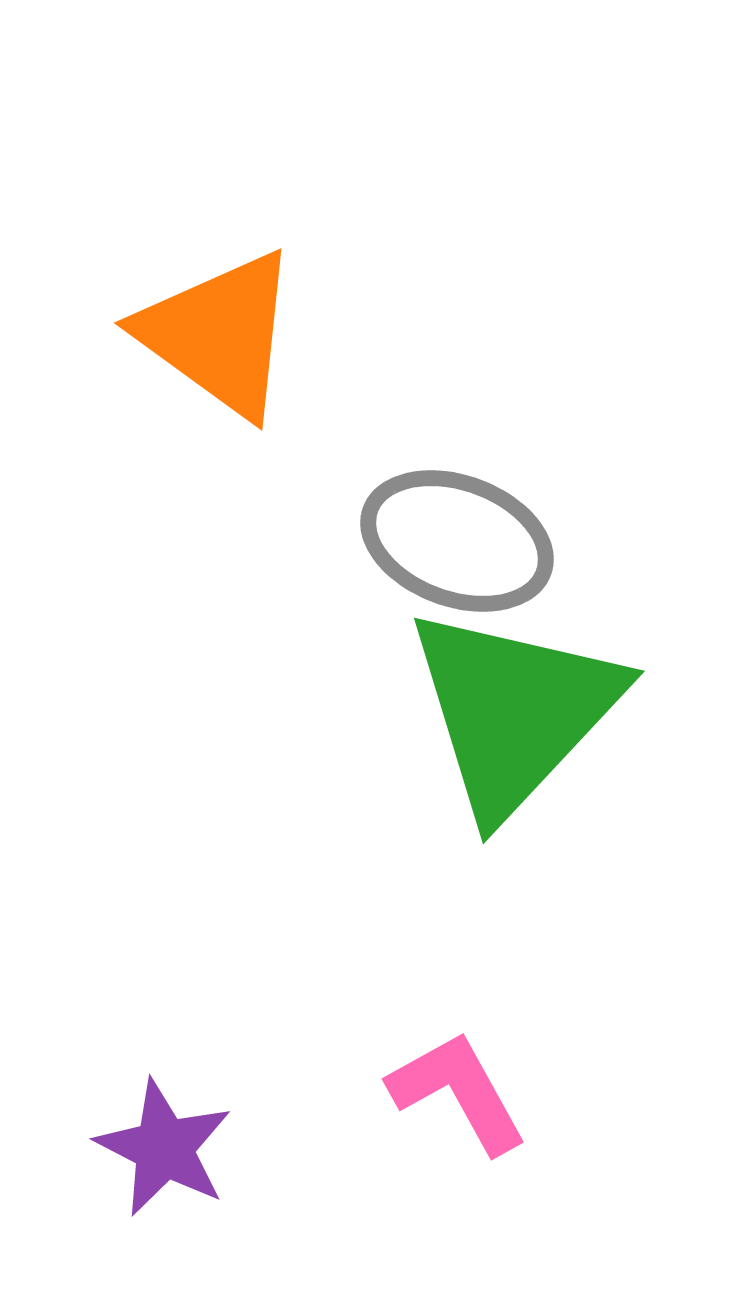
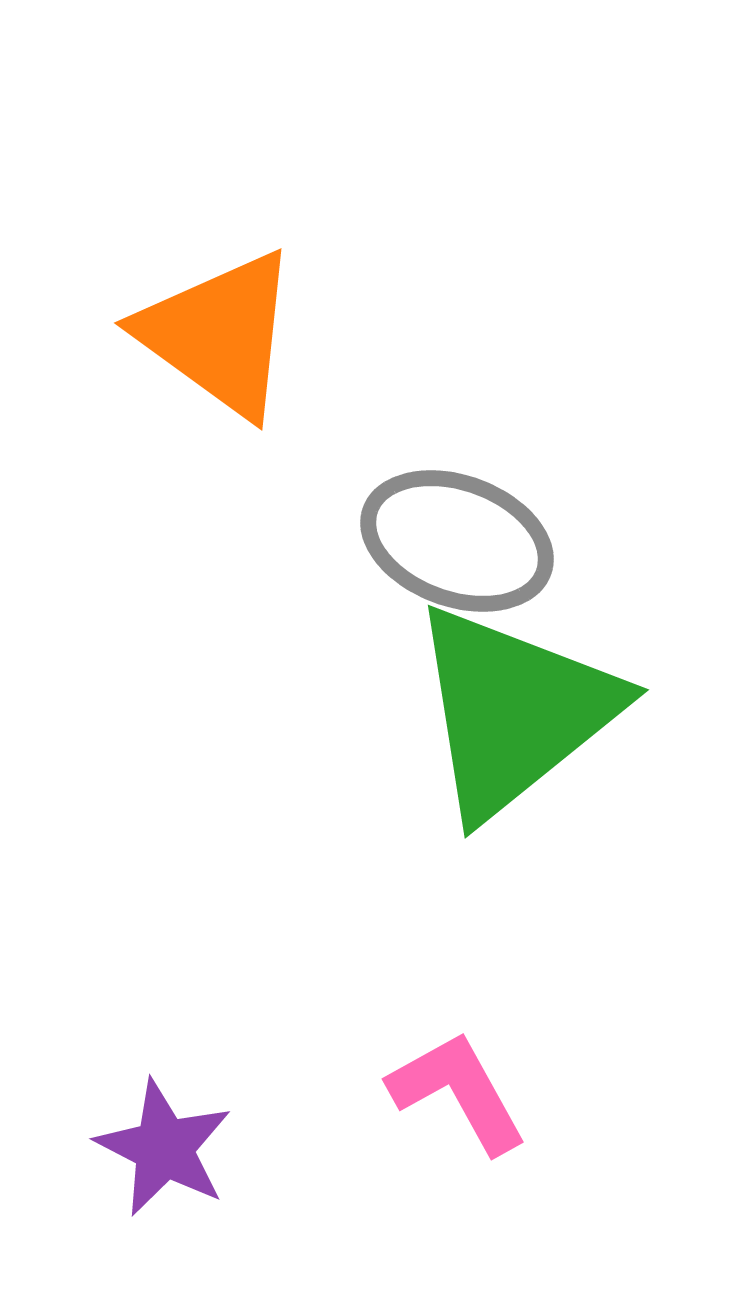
green triangle: rotated 8 degrees clockwise
